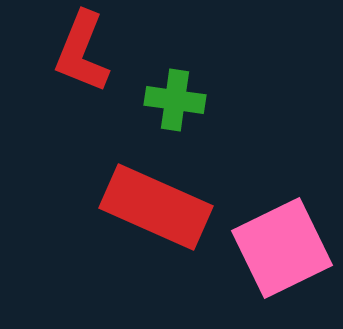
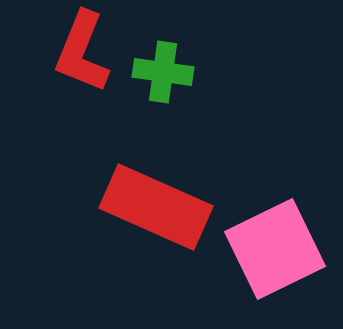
green cross: moved 12 px left, 28 px up
pink square: moved 7 px left, 1 px down
